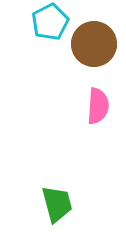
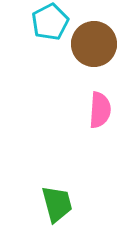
pink semicircle: moved 2 px right, 4 px down
